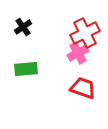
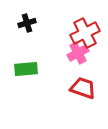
black cross: moved 4 px right, 4 px up; rotated 18 degrees clockwise
